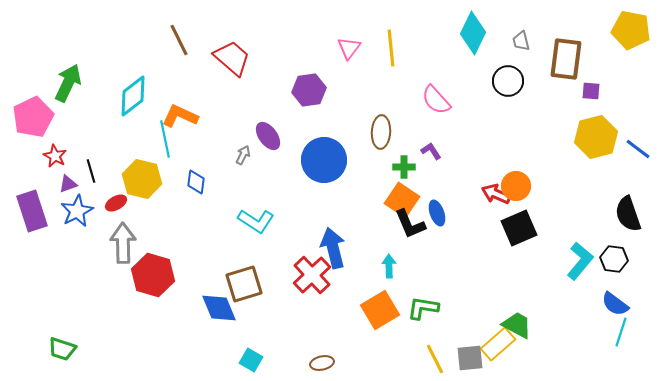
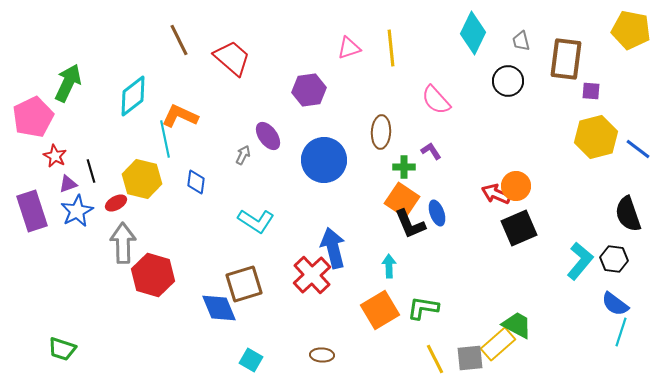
pink triangle at (349, 48): rotated 35 degrees clockwise
brown ellipse at (322, 363): moved 8 px up; rotated 15 degrees clockwise
